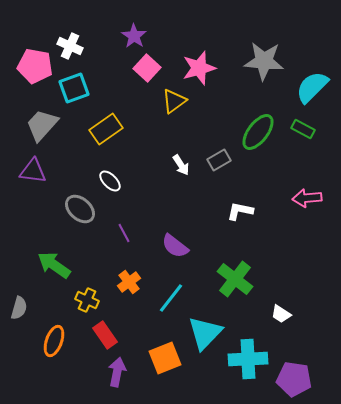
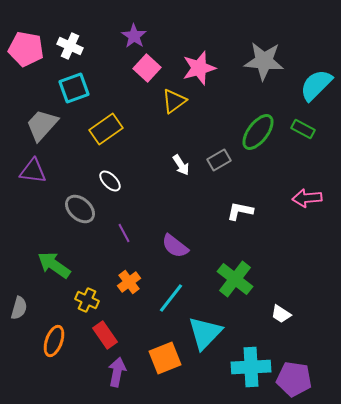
pink pentagon: moved 9 px left, 17 px up
cyan semicircle: moved 4 px right, 2 px up
cyan cross: moved 3 px right, 8 px down
